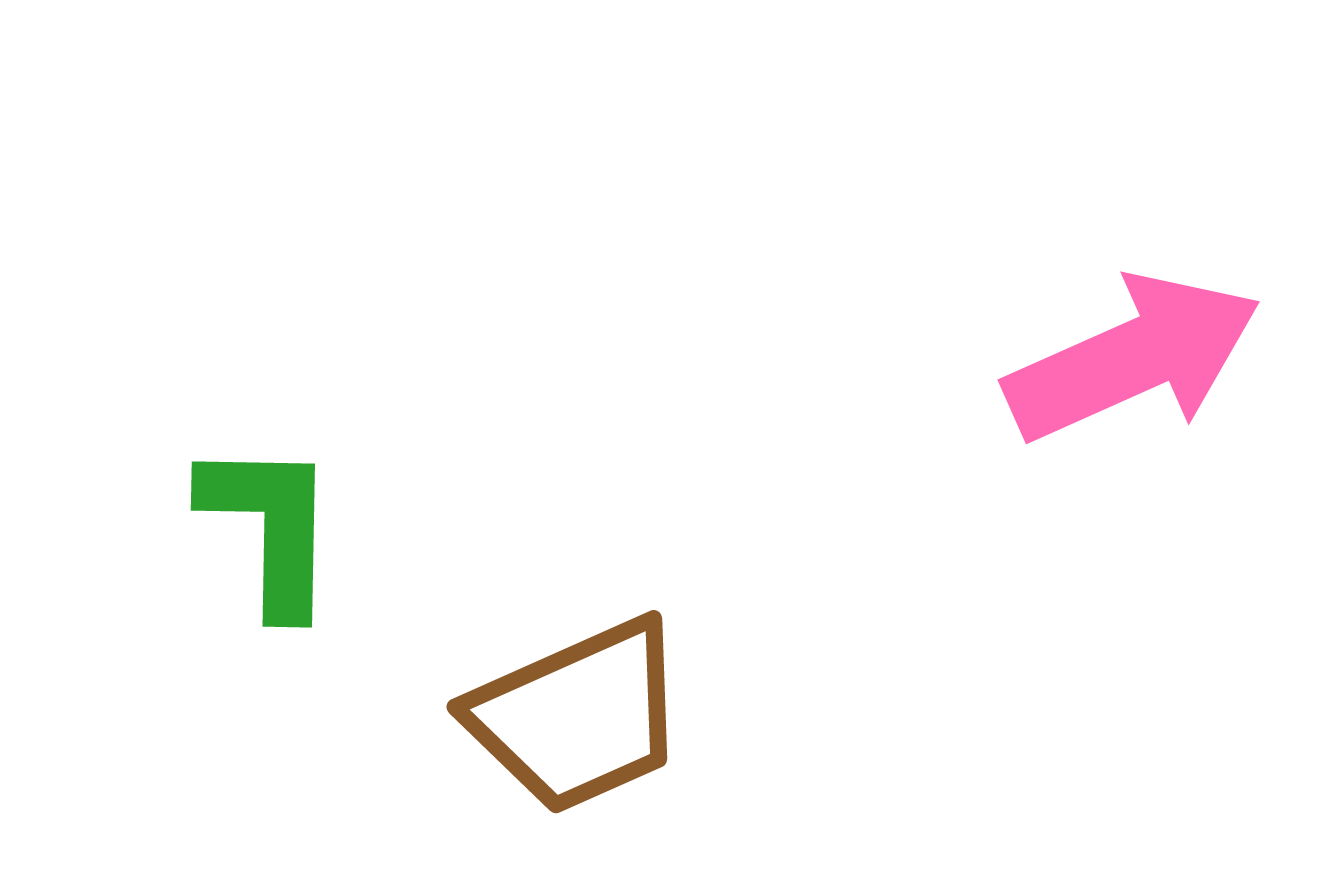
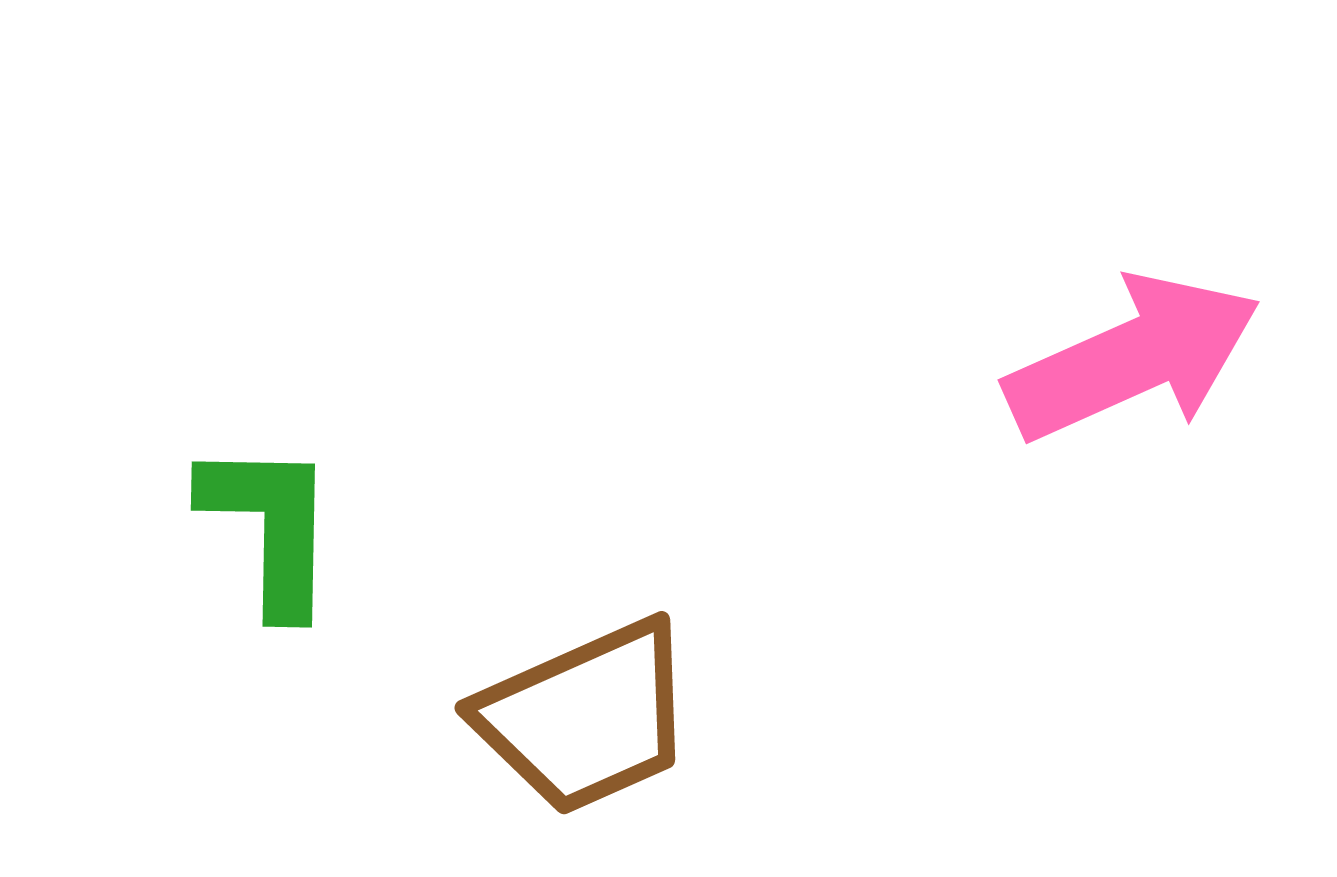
brown trapezoid: moved 8 px right, 1 px down
